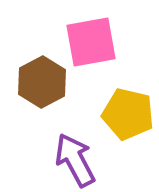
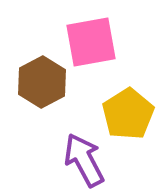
yellow pentagon: rotated 27 degrees clockwise
purple arrow: moved 9 px right
